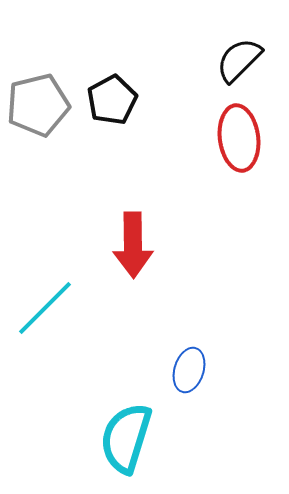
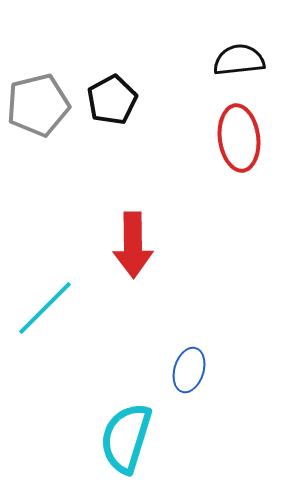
black semicircle: rotated 39 degrees clockwise
